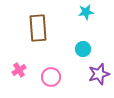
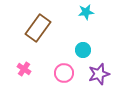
brown rectangle: rotated 40 degrees clockwise
cyan circle: moved 1 px down
pink cross: moved 5 px right, 1 px up; rotated 24 degrees counterclockwise
pink circle: moved 13 px right, 4 px up
